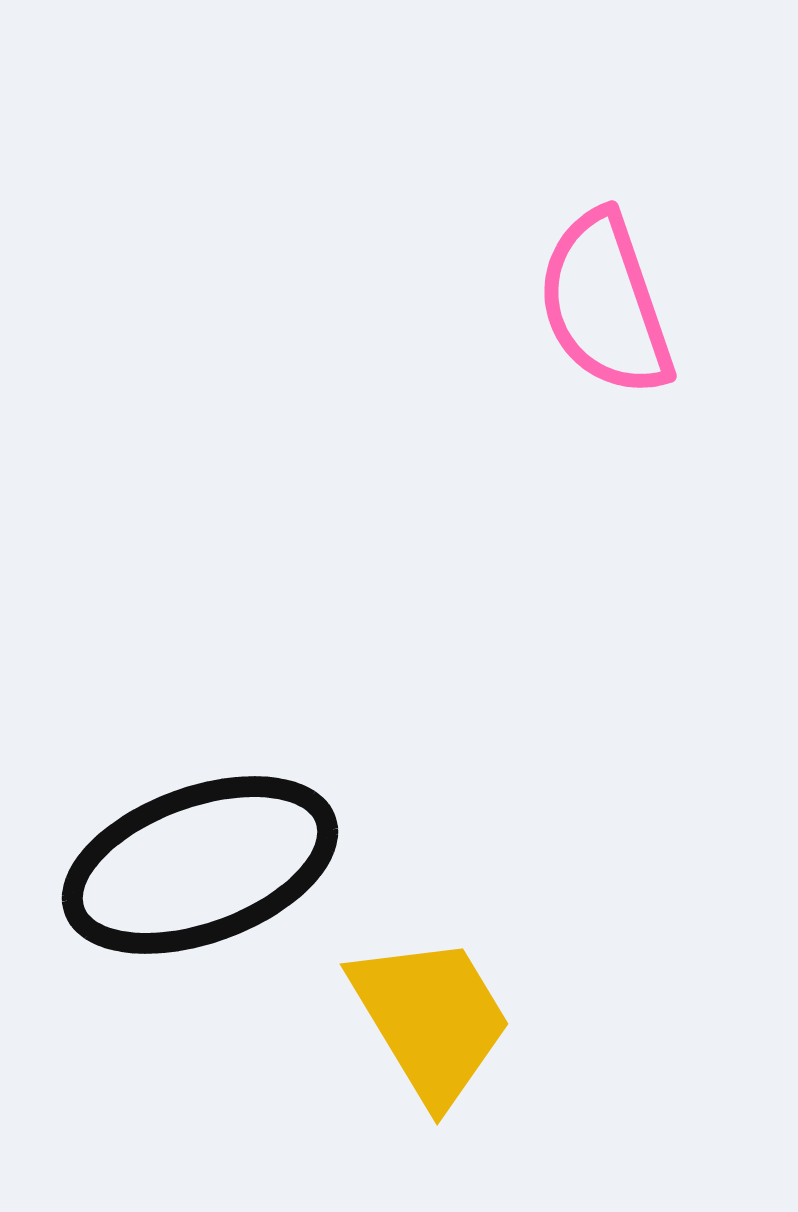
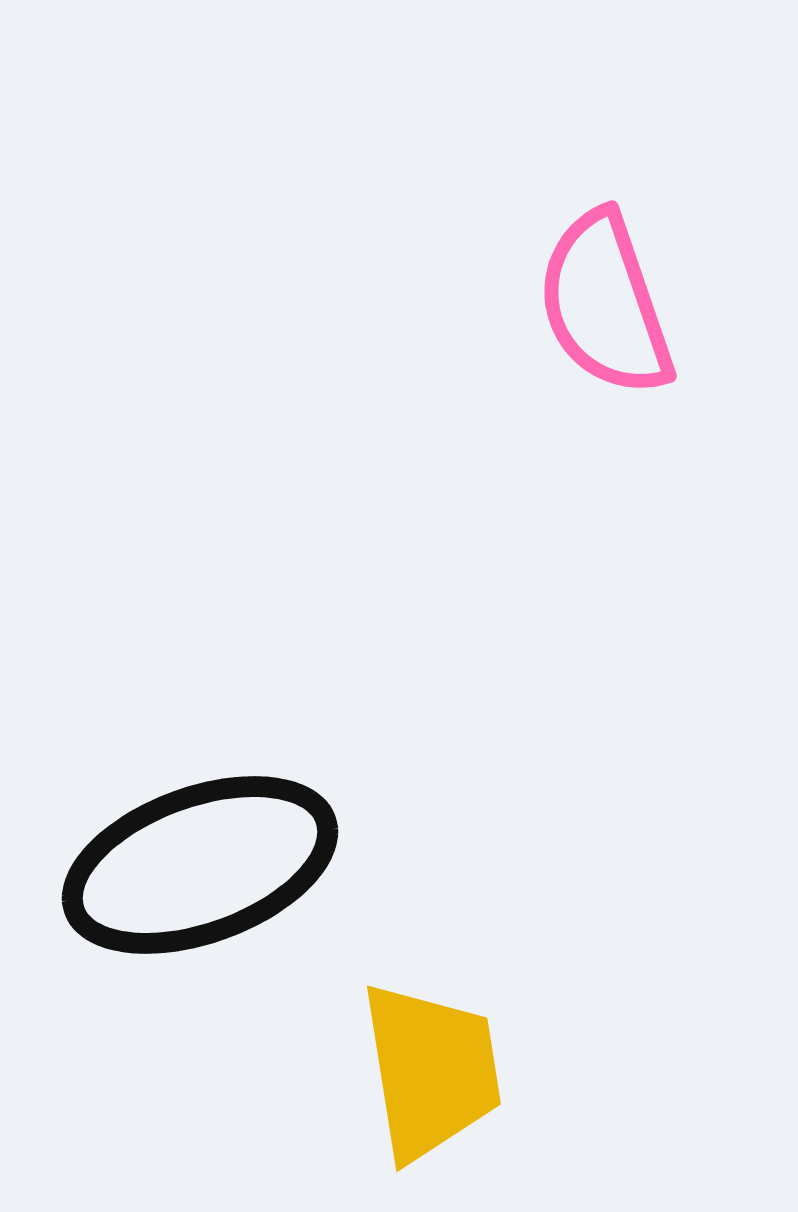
yellow trapezoid: moved 52 px down; rotated 22 degrees clockwise
